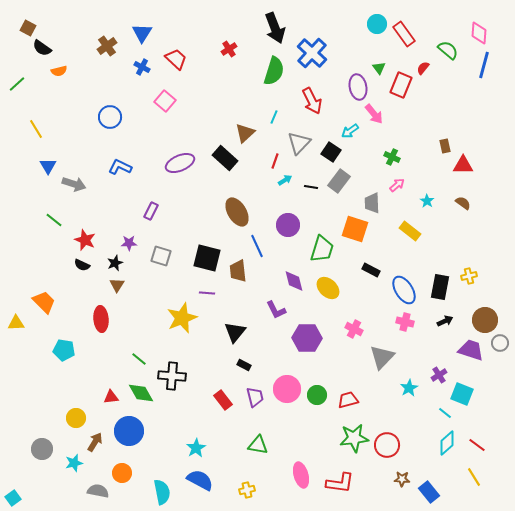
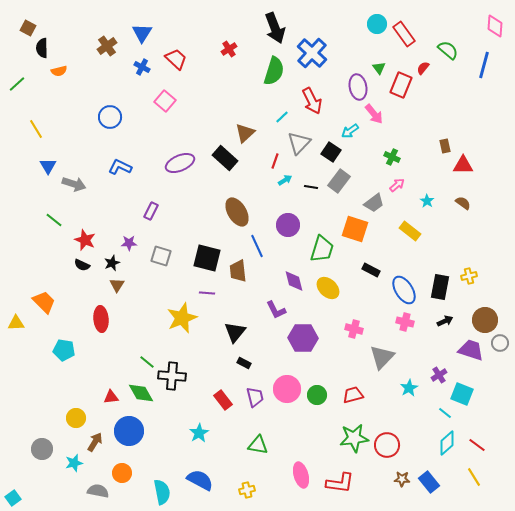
pink diamond at (479, 33): moved 16 px right, 7 px up
black semicircle at (42, 48): rotated 54 degrees clockwise
cyan line at (274, 117): moved 8 px right; rotated 24 degrees clockwise
gray trapezoid at (372, 203): moved 2 px right; rotated 125 degrees counterclockwise
black star at (115, 263): moved 3 px left
pink cross at (354, 329): rotated 12 degrees counterclockwise
purple hexagon at (307, 338): moved 4 px left
green line at (139, 359): moved 8 px right, 3 px down
black rectangle at (244, 365): moved 2 px up
red trapezoid at (348, 400): moved 5 px right, 5 px up
cyan star at (196, 448): moved 3 px right, 15 px up
blue rectangle at (429, 492): moved 10 px up
